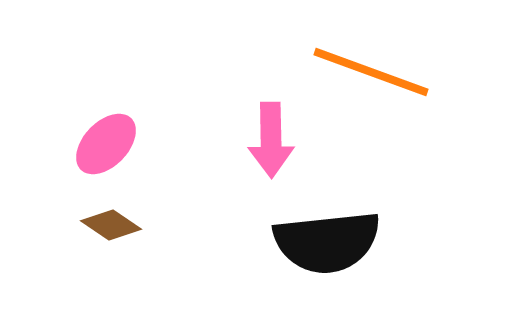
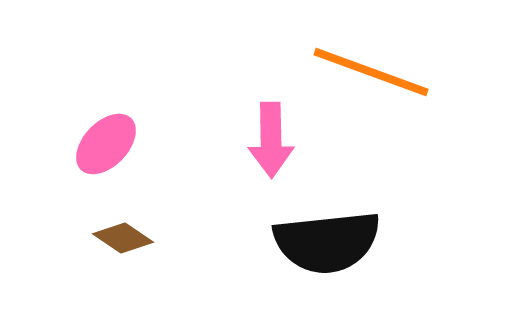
brown diamond: moved 12 px right, 13 px down
